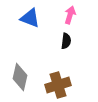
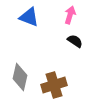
blue triangle: moved 1 px left, 1 px up
black semicircle: moved 9 px right; rotated 63 degrees counterclockwise
brown cross: moved 4 px left
